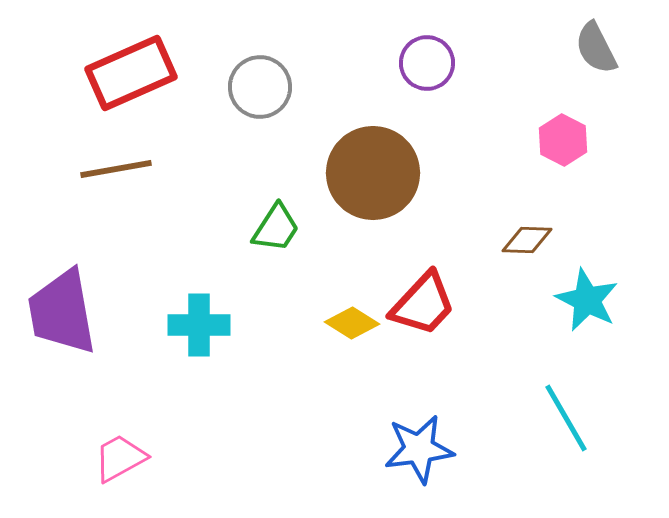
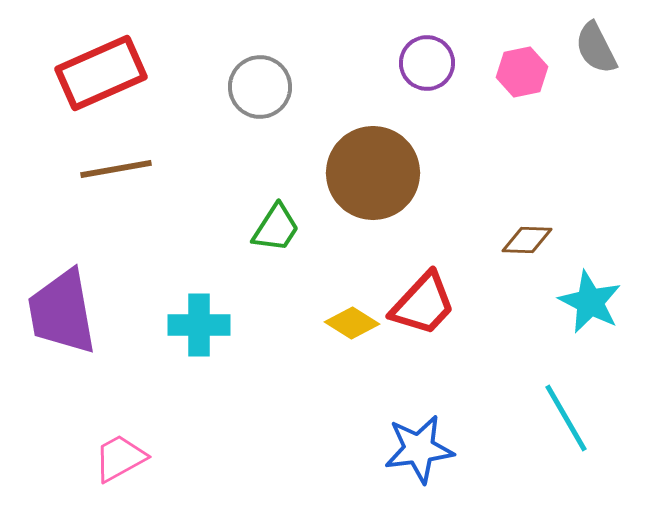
red rectangle: moved 30 px left
pink hexagon: moved 41 px left, 68 px up; rotated 21 degrees clockwise
cyan star: moved 3 px right, 2 px down
